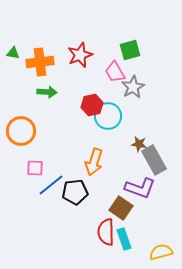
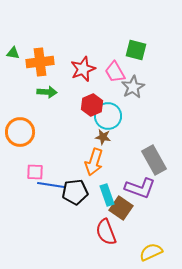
green square: moved 6 px right; rotated 30 degrees clockwise
red star: moved 3 px right, 14 px down
red hexagon: rotated 10 degrees counterclockwise
orange circle: moved 1 px left, 1 px down
brown star: moved 36 px left, 7 px up
pink square: moved 4 px down
blue line: rotated 48 degrees clockwise
red semicircle: rotated 20 degrees counterclockwise
cyan rectangle: moved 17 px left, 44 px up
yellow semicircle: moved 10 px left; rotated 10 degrees counterclockwise
